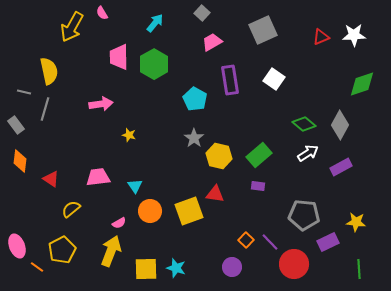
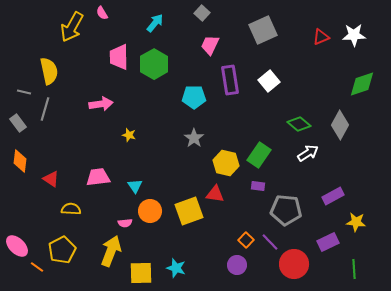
pink trapezoid at (212, 42): moved 2 px left, 3 px down; rotated 35 degrees counterclockwise
white square at (274, 79): moved 5 px left, 2 px down; rotated 15 degrees clockwise
cyan pentagon at (195, 99): moved 1 px left, 2 px up; rotated 30 degrees counterclockwise
green diamond at (304, 124): moved 5 px left
gray rectangle at (16, 125): moved 2 px right, 2 px up
green rectangle at (259, 155): rotated 15 degrees counterclockwise
yellow hexagon at (219, 156): moved 7 px right, 7 px down
purple rectangle at (341, 167): moved 8 px left, 29 px down
yellow semicircle at (71, 209): rotated 42 degrees clockwise
gray pentagon at (304, 215): moved 18 px left, 5 px up
pink semicircle at (119, 223): moved 6 px right; rotated 24 degrees clockwise
pink ellipse at (17, 246): rotated 25 degrees counterclockwise
purple circle at (232, 267): moved 5 px right, 2 px up
yellow square at (146, 269): moved 5 px left, 4 px down
green line at (359, 269): moved 5 px left
